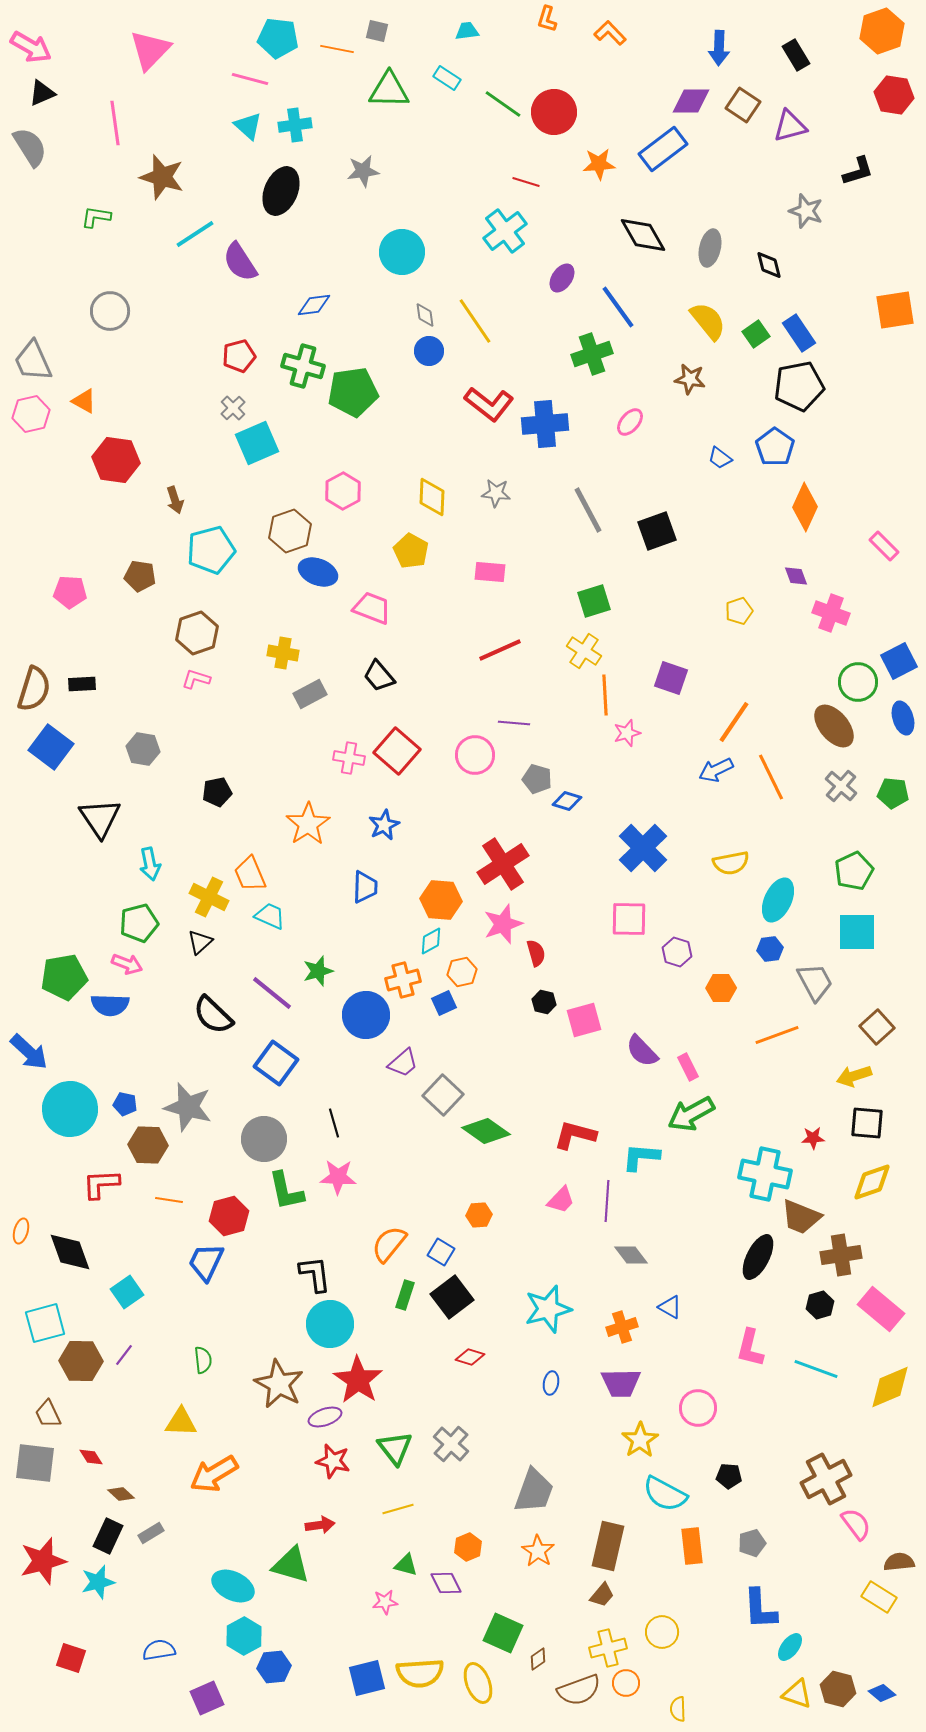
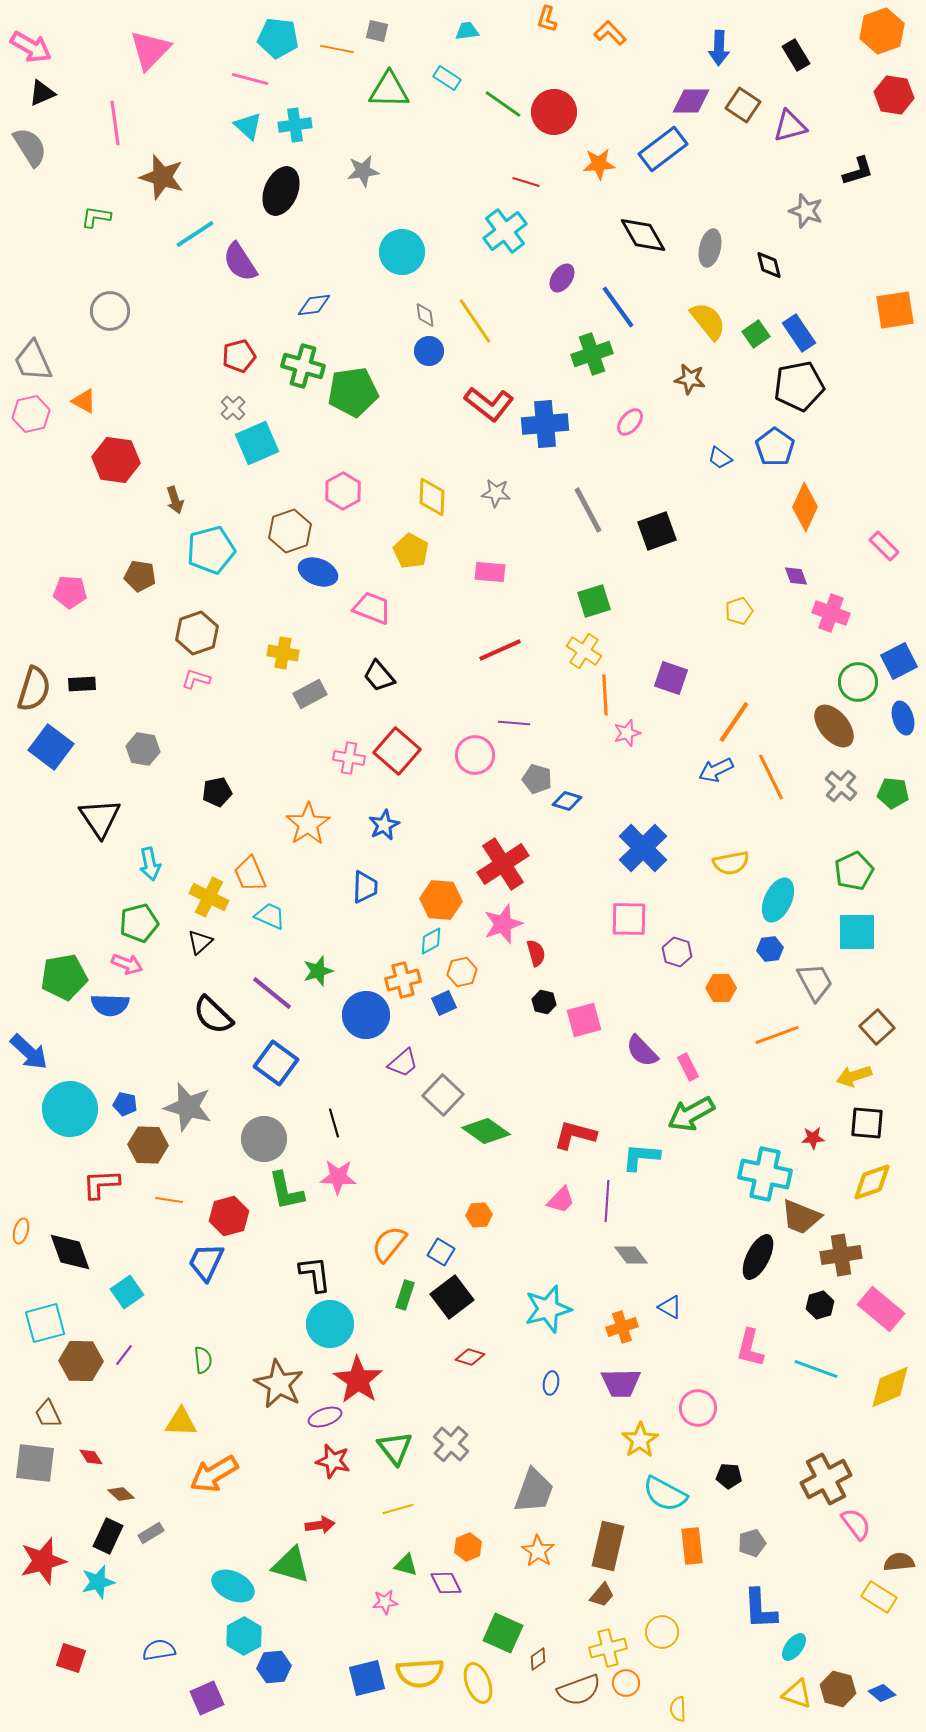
cyan ellipse at (790, 1647): moved 4 px right
